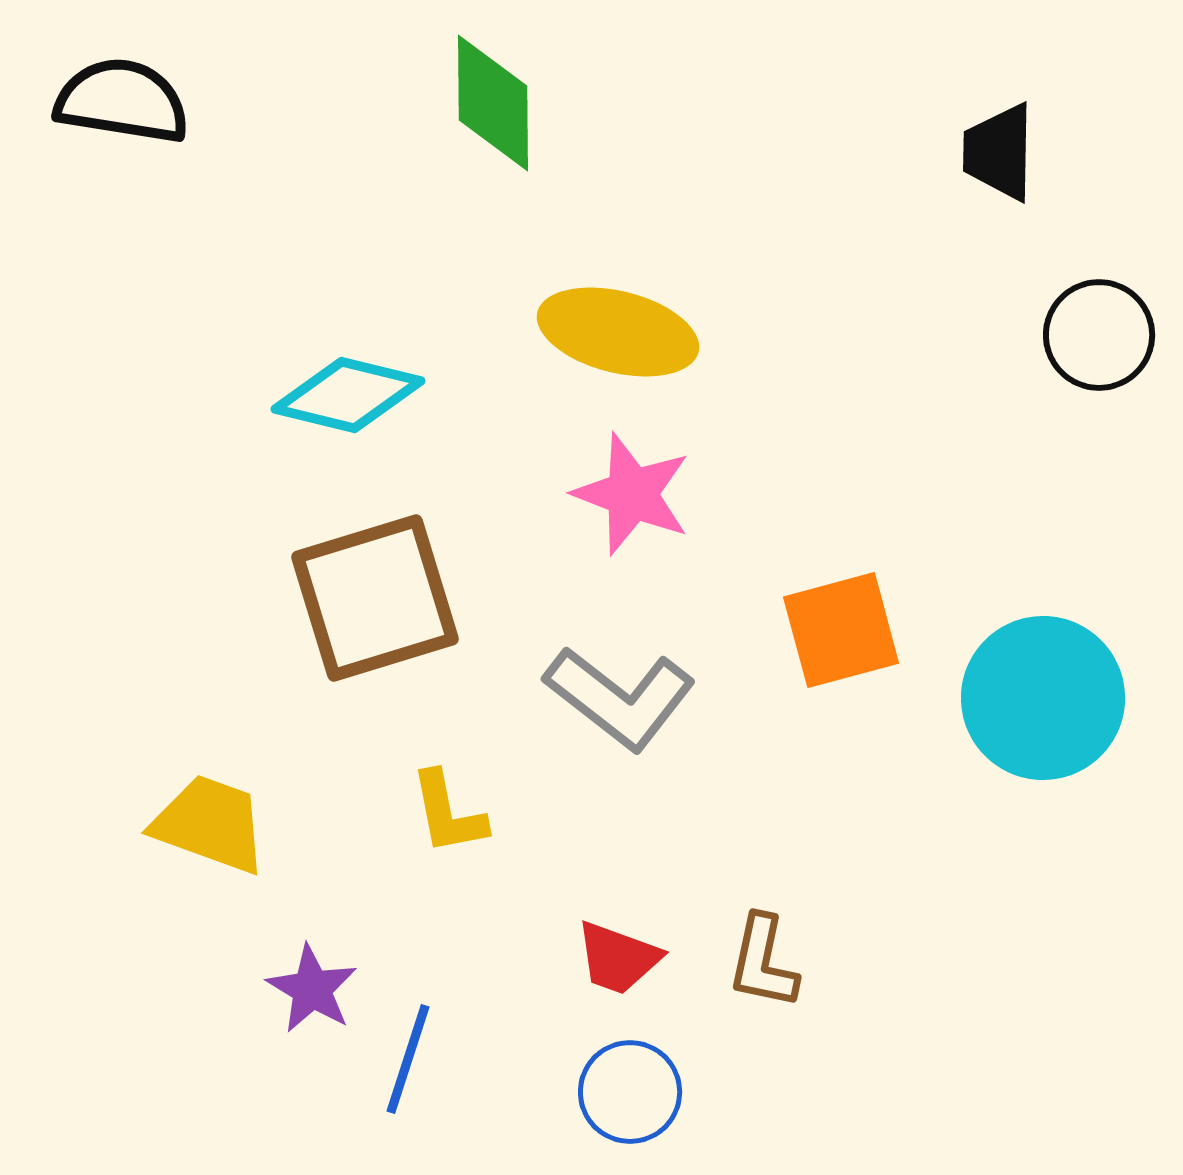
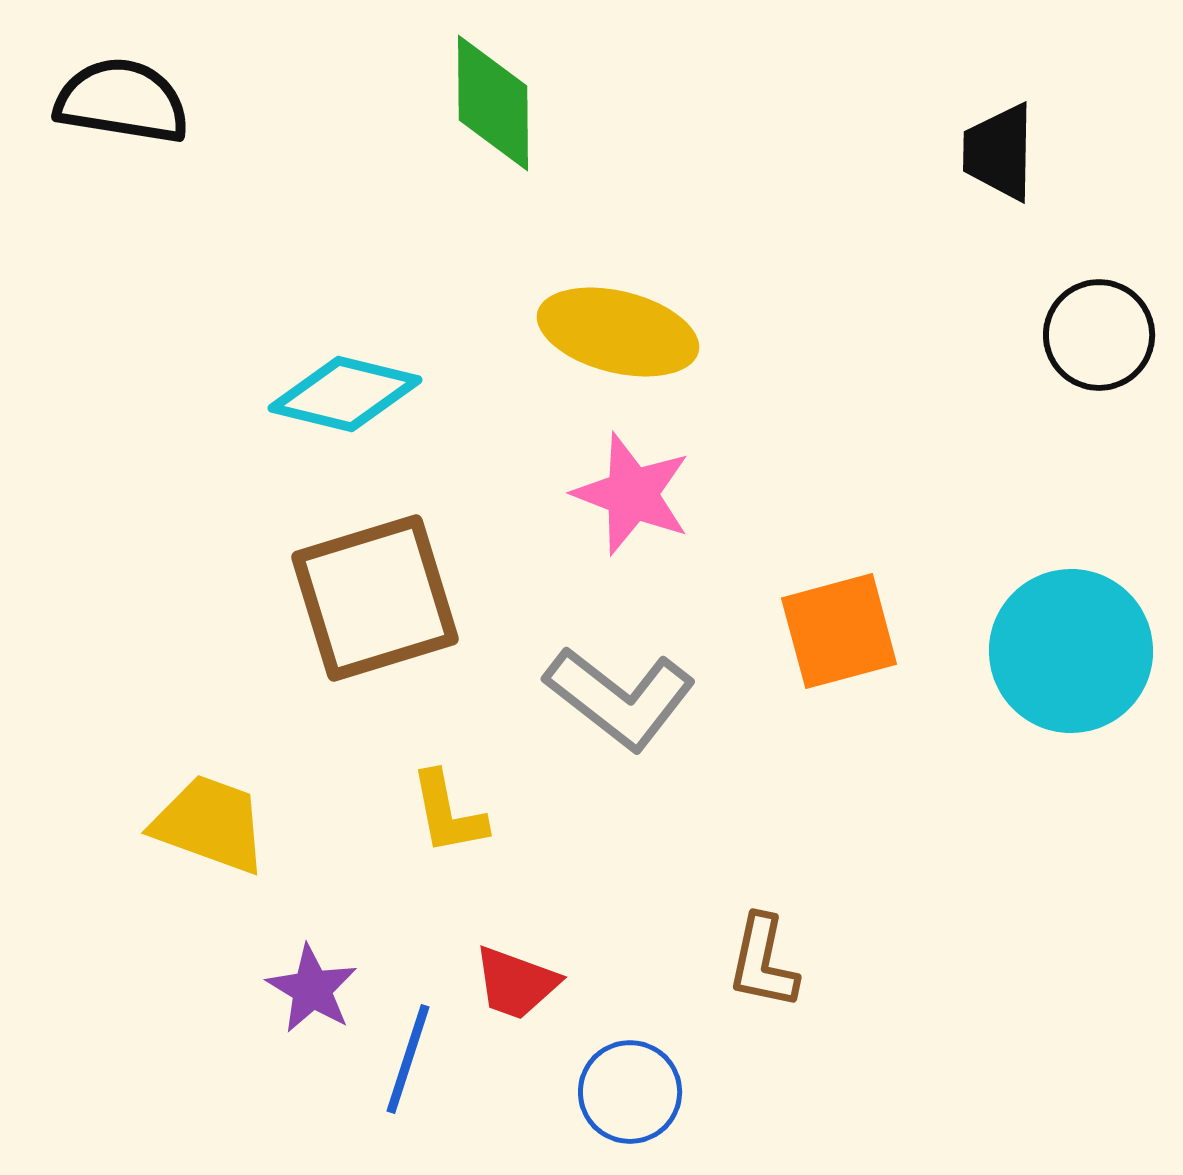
cyan diamond: moved 3 px left, 1 px up
orange square: moved 2 px left, 1 px down
cyan circle: moved 28 px right, 47 px up
red trapezoid: moved 102 px left, 25 px down
